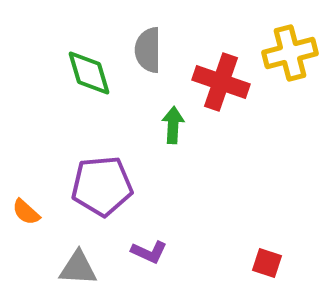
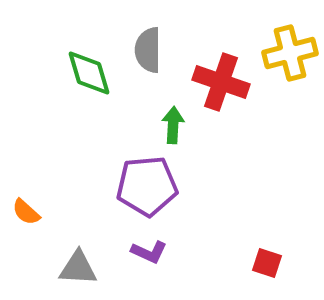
purple pentagon: moved 45 px right
